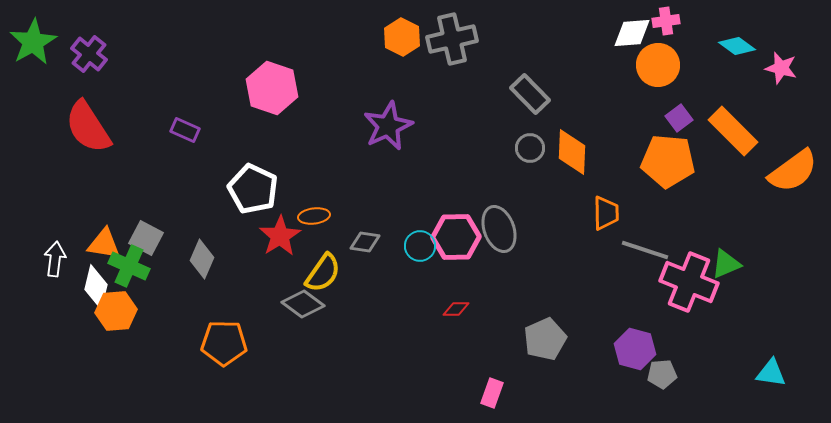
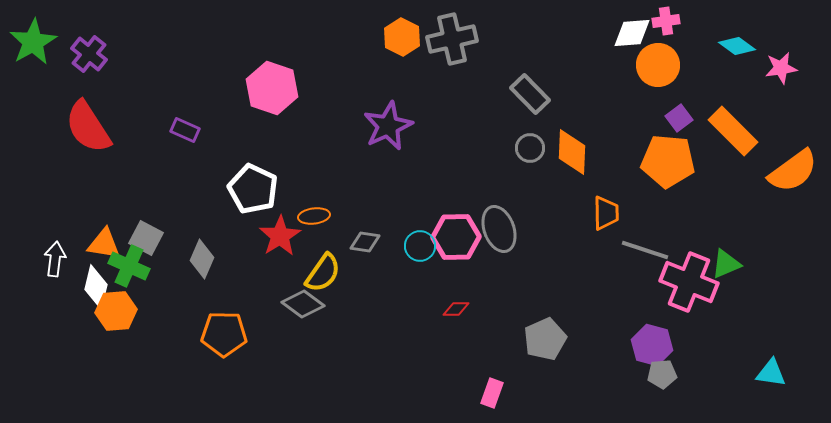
pink star at (781, 68): rotated 24 degrees counterclockwise
orange pentagon at (224, 343): moved 9 px up
purple hexagon at (635, 349): moved 17 px right, 4 px up
